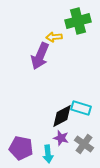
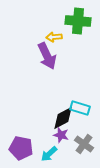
green cross: rotated 20 degrees clockwise
purple arrow: moved 7 px right; rotated 48 degrees counterclockwise
cyan rectangle: moved 1 px left
black diamond: moved 1 px right, 2 px down
purple star: moved 3 px up
cyan arrow: moved 1 px right; rotated 54 degrees clockwise
